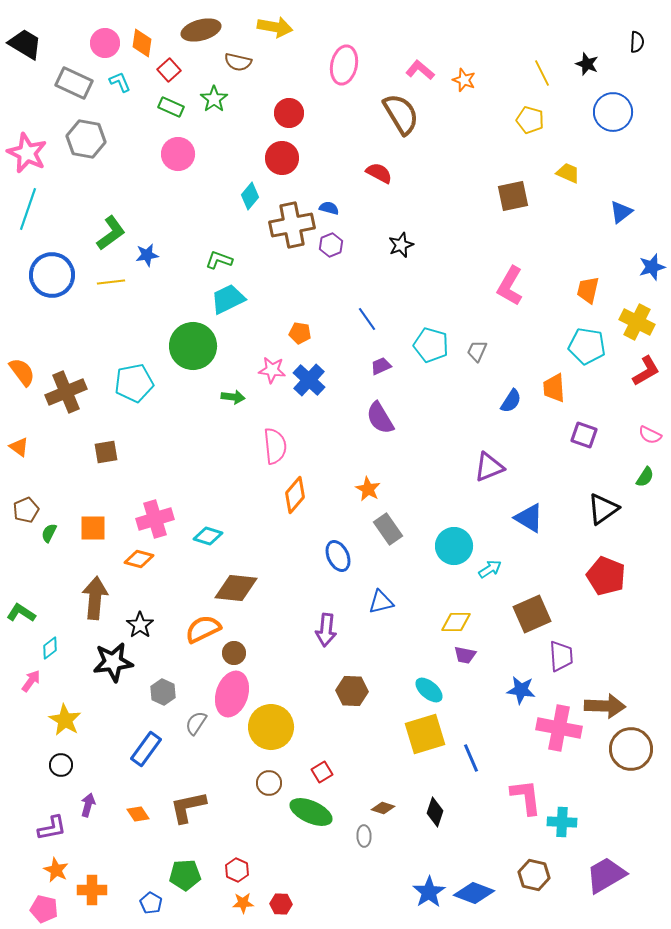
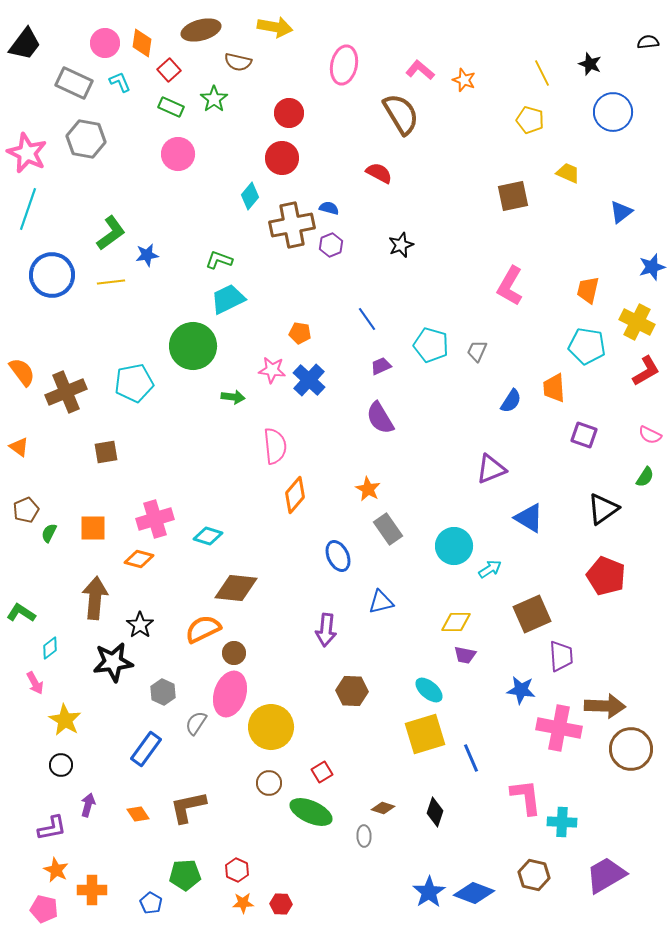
black semicircle at (637, 42): moved 11 px right; rotated 100 degrees counterclockwise
black trapezoid at (25, 44): rotated 96 degrees clockwise
black star at (587, 64): moved 3 px right
purple triangle at (489, 467): moved 2 px right, 2 px down
pink arrow at (31, 681): moved 4 px right, 2 px down; rotated 115 degrees clockwise
pink ellipse at (232, 694): moved 2 px left
